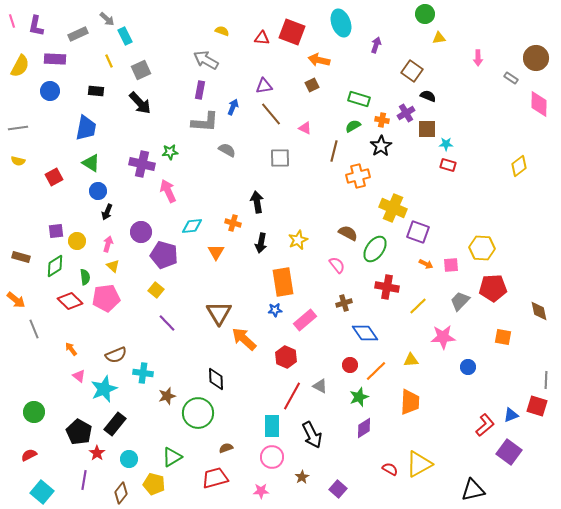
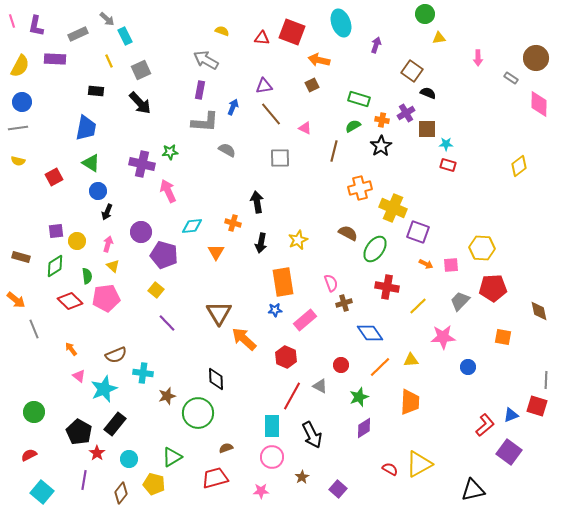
blue circle at (50, 91): moved 28 px left, 11 px down
black semicircle at (428, 96): moved 3 px up
orange cross at (358, 176): moved 2 px right, 12 px down
pink semicircle at (337, 265): moved 6 px left, 18 px down; rotated 18 degrees clockwise
green semicircle at (85, 277): moved 2 px right, 1 px up
blue diamond at (365, 333): moved 5 px right
red circle at (350, 365): moved 9 px left
orange line at (376, 371): moved 4 px right, 4 px up
